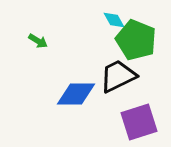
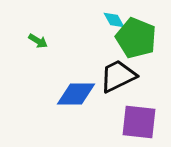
green pentagon: moved 2 px up
purple square: rotated 24 degrees clockwise
